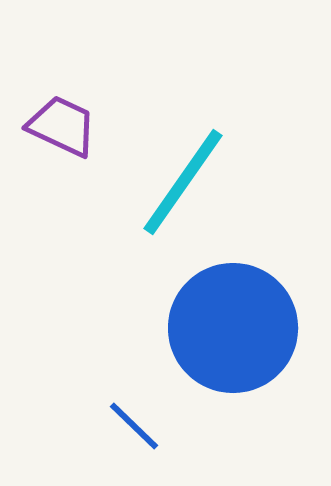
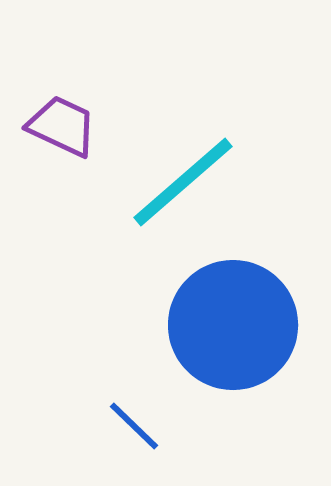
cyan line: rotated 14 degrees clockwise
blue circle: moved 3 px up
